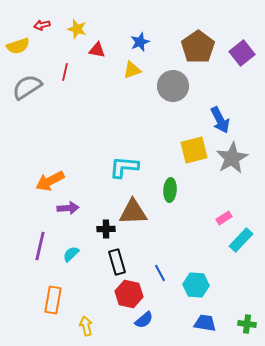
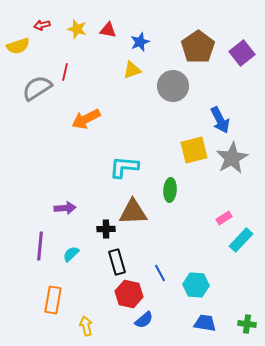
red triangle: moved 11 px right, 20 px up
gray semicircle: moved 10 px right, 1 px down
orange arrow: moved 36 px right, 62 px up
purple arrow: moved 3 px left
purple line: rotated 8 degrees counterclockwise
